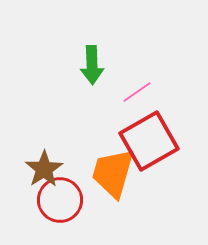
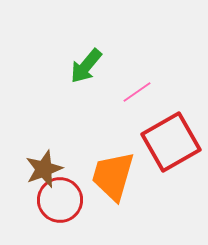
green arrow: moved 6 px left, 1 px down; rotated 42 degrees clockwise
red square: moved 22 px right, 1 px down
brown star: rotated 12 degrees clockwise
orange trapezoid: moved 3 px down
